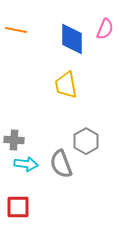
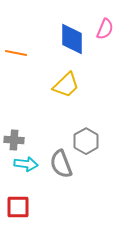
orange line: moved 23 px down
yellow trapezoid: rotated 124 degrees counterclockwise
